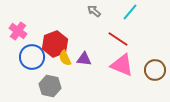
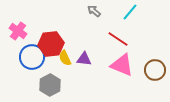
red hexagon: moved 4 px left; rotated 15 degrees clockwise
gray hexagon: moved 1 px up; rotated 20 degrees clockwise
